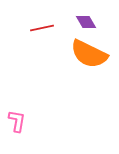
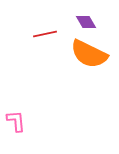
red line: moved 3 px right, 6 px down
pink L-shape: moved 1 px left; rotated 15 degrees counterclockwise
